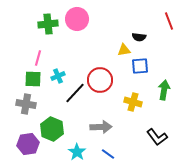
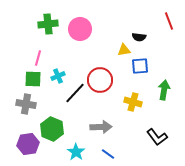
pink circle: moved 3 px right, 10 px down
cyan star: moved 1 px left
